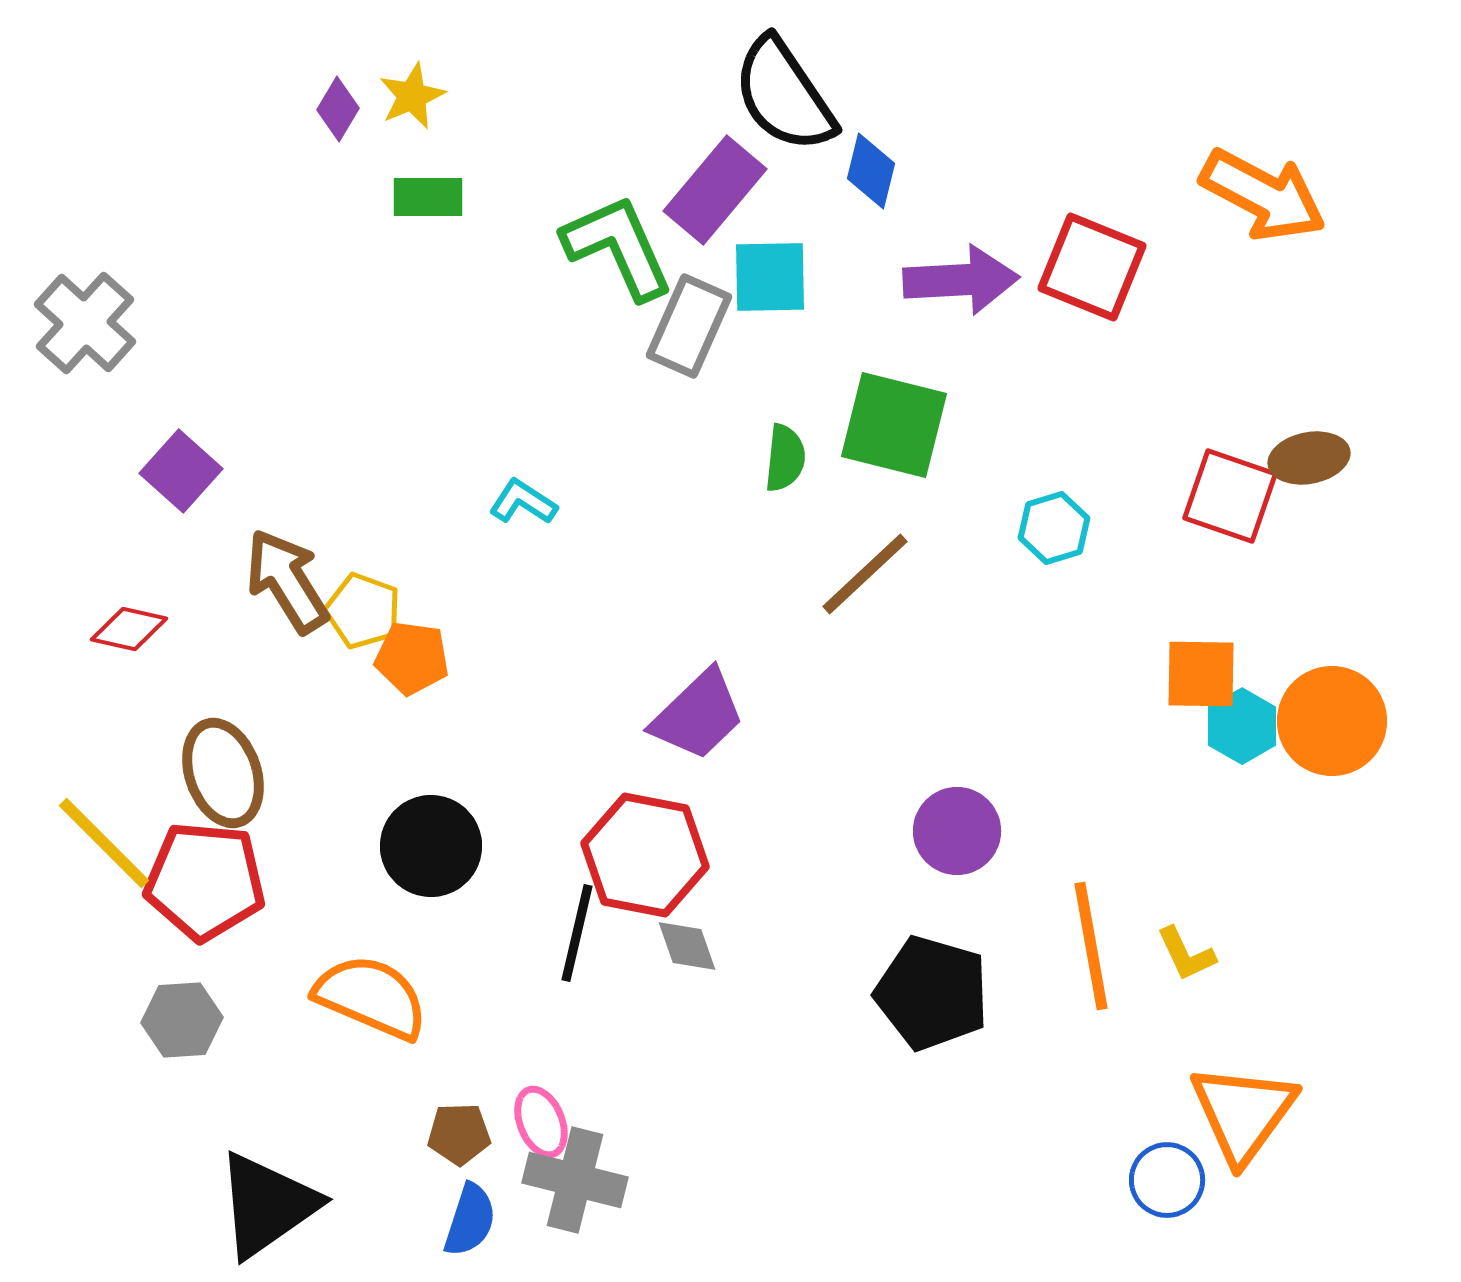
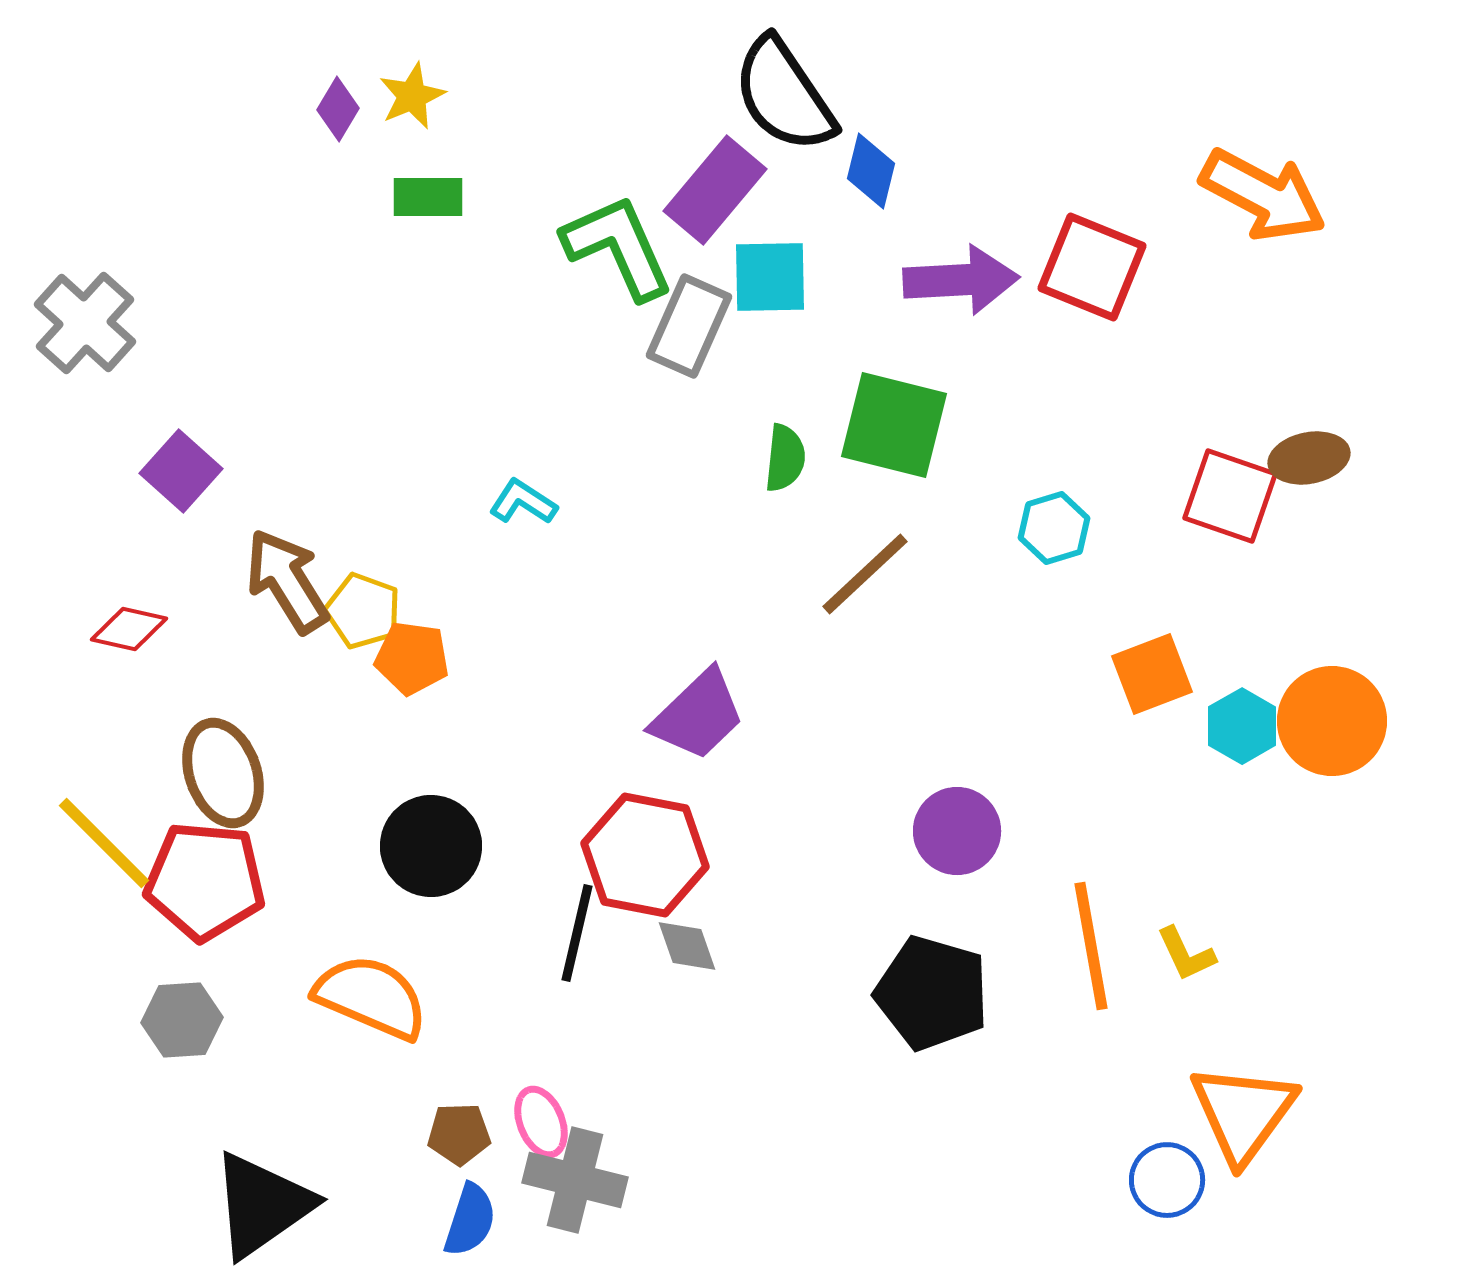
orange square at (1201, 674): moved 49 px left; rotated 22 degrees counterclockwise
black triangle at (267, 1205): moved 5 px left
